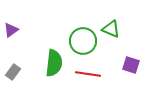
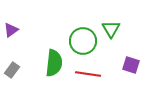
green triangle: rotated 36 degrees clockwise
gray rectangle: moved 1 px left, 2 px up
